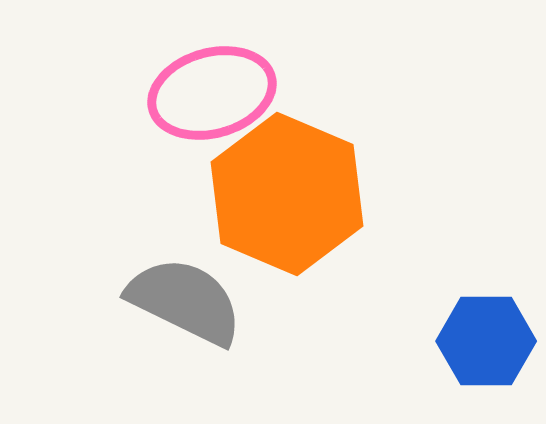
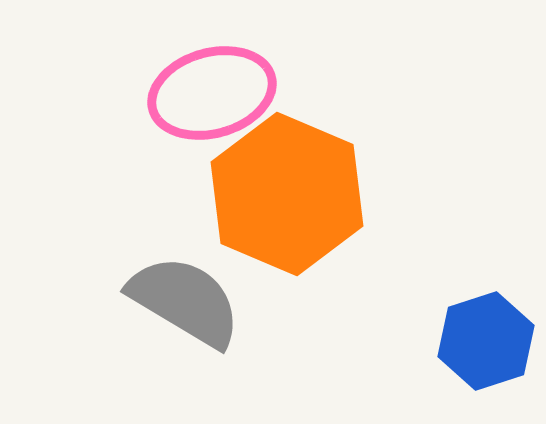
gray semicircle: rotated 5 degrees clockwise
blue hexagon: rotated 18 degrees counterclockwise
